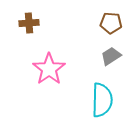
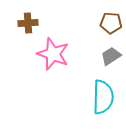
brown cross: moved 1 px left
pink star: moved 4 px right, 15 px up; rotated 16 degrees counterclockwise
cyan semicircle: moved 1 px right, 3 px up
